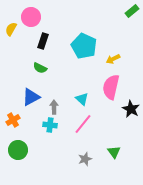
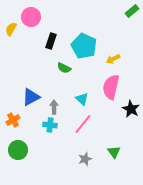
black rectangle: moved 8 px right
green semicircle: moved 24 px right
